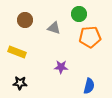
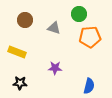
purple star: moved 6 px left, 1 px down
